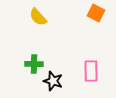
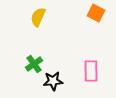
yellow semicircle: rotated 66 degrees clockwise
green cross: rotated 36 degrees counterclockwise
black star: rotated 24 degrees counterclockwise
